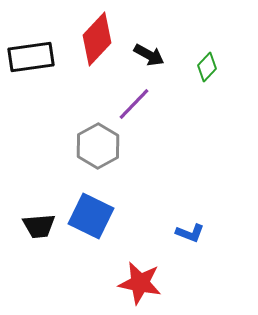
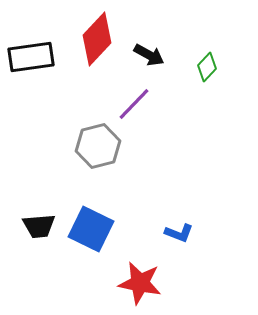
gray hexagon: rotated 15 degrees clockwise
blue square: moved 13 px down
blue L-shape: moved 11 px left
